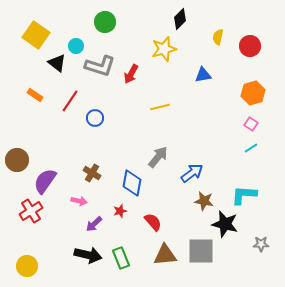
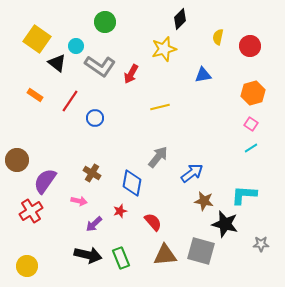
yellow square: moved 1 px right, 4 px down
gray L-shape: rotated 16 degrees clockwise
gray square: rotated 16 degrees clockwise
